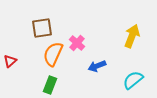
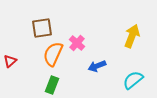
green rectangle: moved 2 px right
